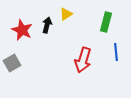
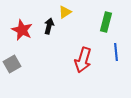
yellow triangle: moved 1 px left, 2 px up
black arrow: moved 2 px right, 1 px down
gray square: moved 1 px down
